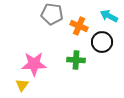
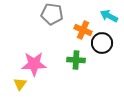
orange cross: moved 4 px right, 4 px down
black circle: moved 1 px down
yellow triangle: moved 2 px left, 1 px up
